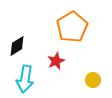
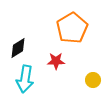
orange pentagon: moved 1 px down
black diamond: moved 1 px right, 2 px down
red star: rotated 24 degrees clockwise
